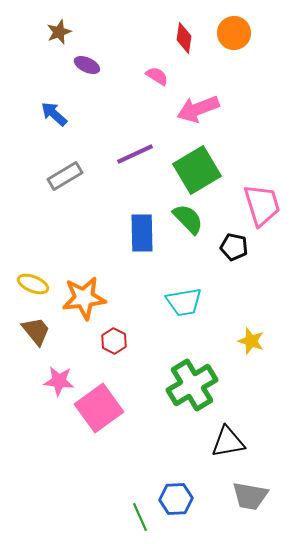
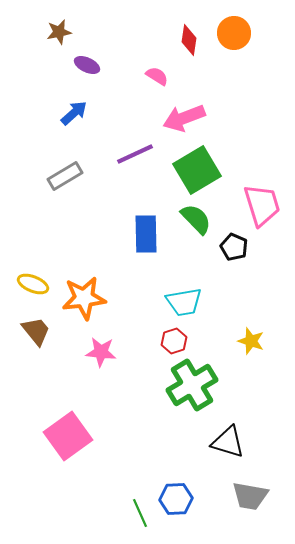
brown star: rotated 10 degrees clockwise
red diamond: moved 5 px right, 2 px down
pink arrow: moved 14 px left, 9 px down
blue arrow: moved 20 px right, 1 px up; rotated 96 degrees clockwise
green semicircle: moved 8 px right
blue rectangle: moved 4 px right, 1 px down
black pentagon: rotated 12 degrees clockwise
red hexagon: moved 60 px right; rotated 15 degrees clockwise
pink star: moved 42 px right, 29 px up
pink square: moved 31 px left, 28 px down
black triangle: rotated 27 degrees clockwise
green line: moved 4 px up
